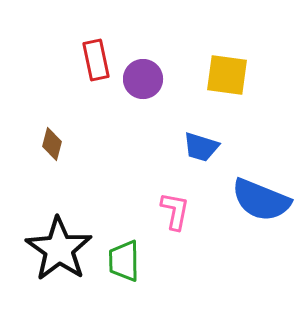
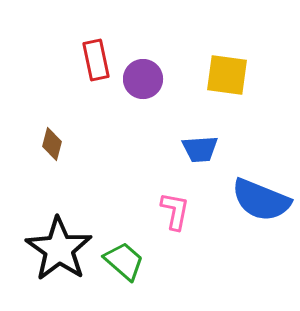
blue trapezoid: moved 1 px left, 2 px down; rotated 21 degrees counterclockwise
green trapezoid: rotated 132 degrees clockwise
